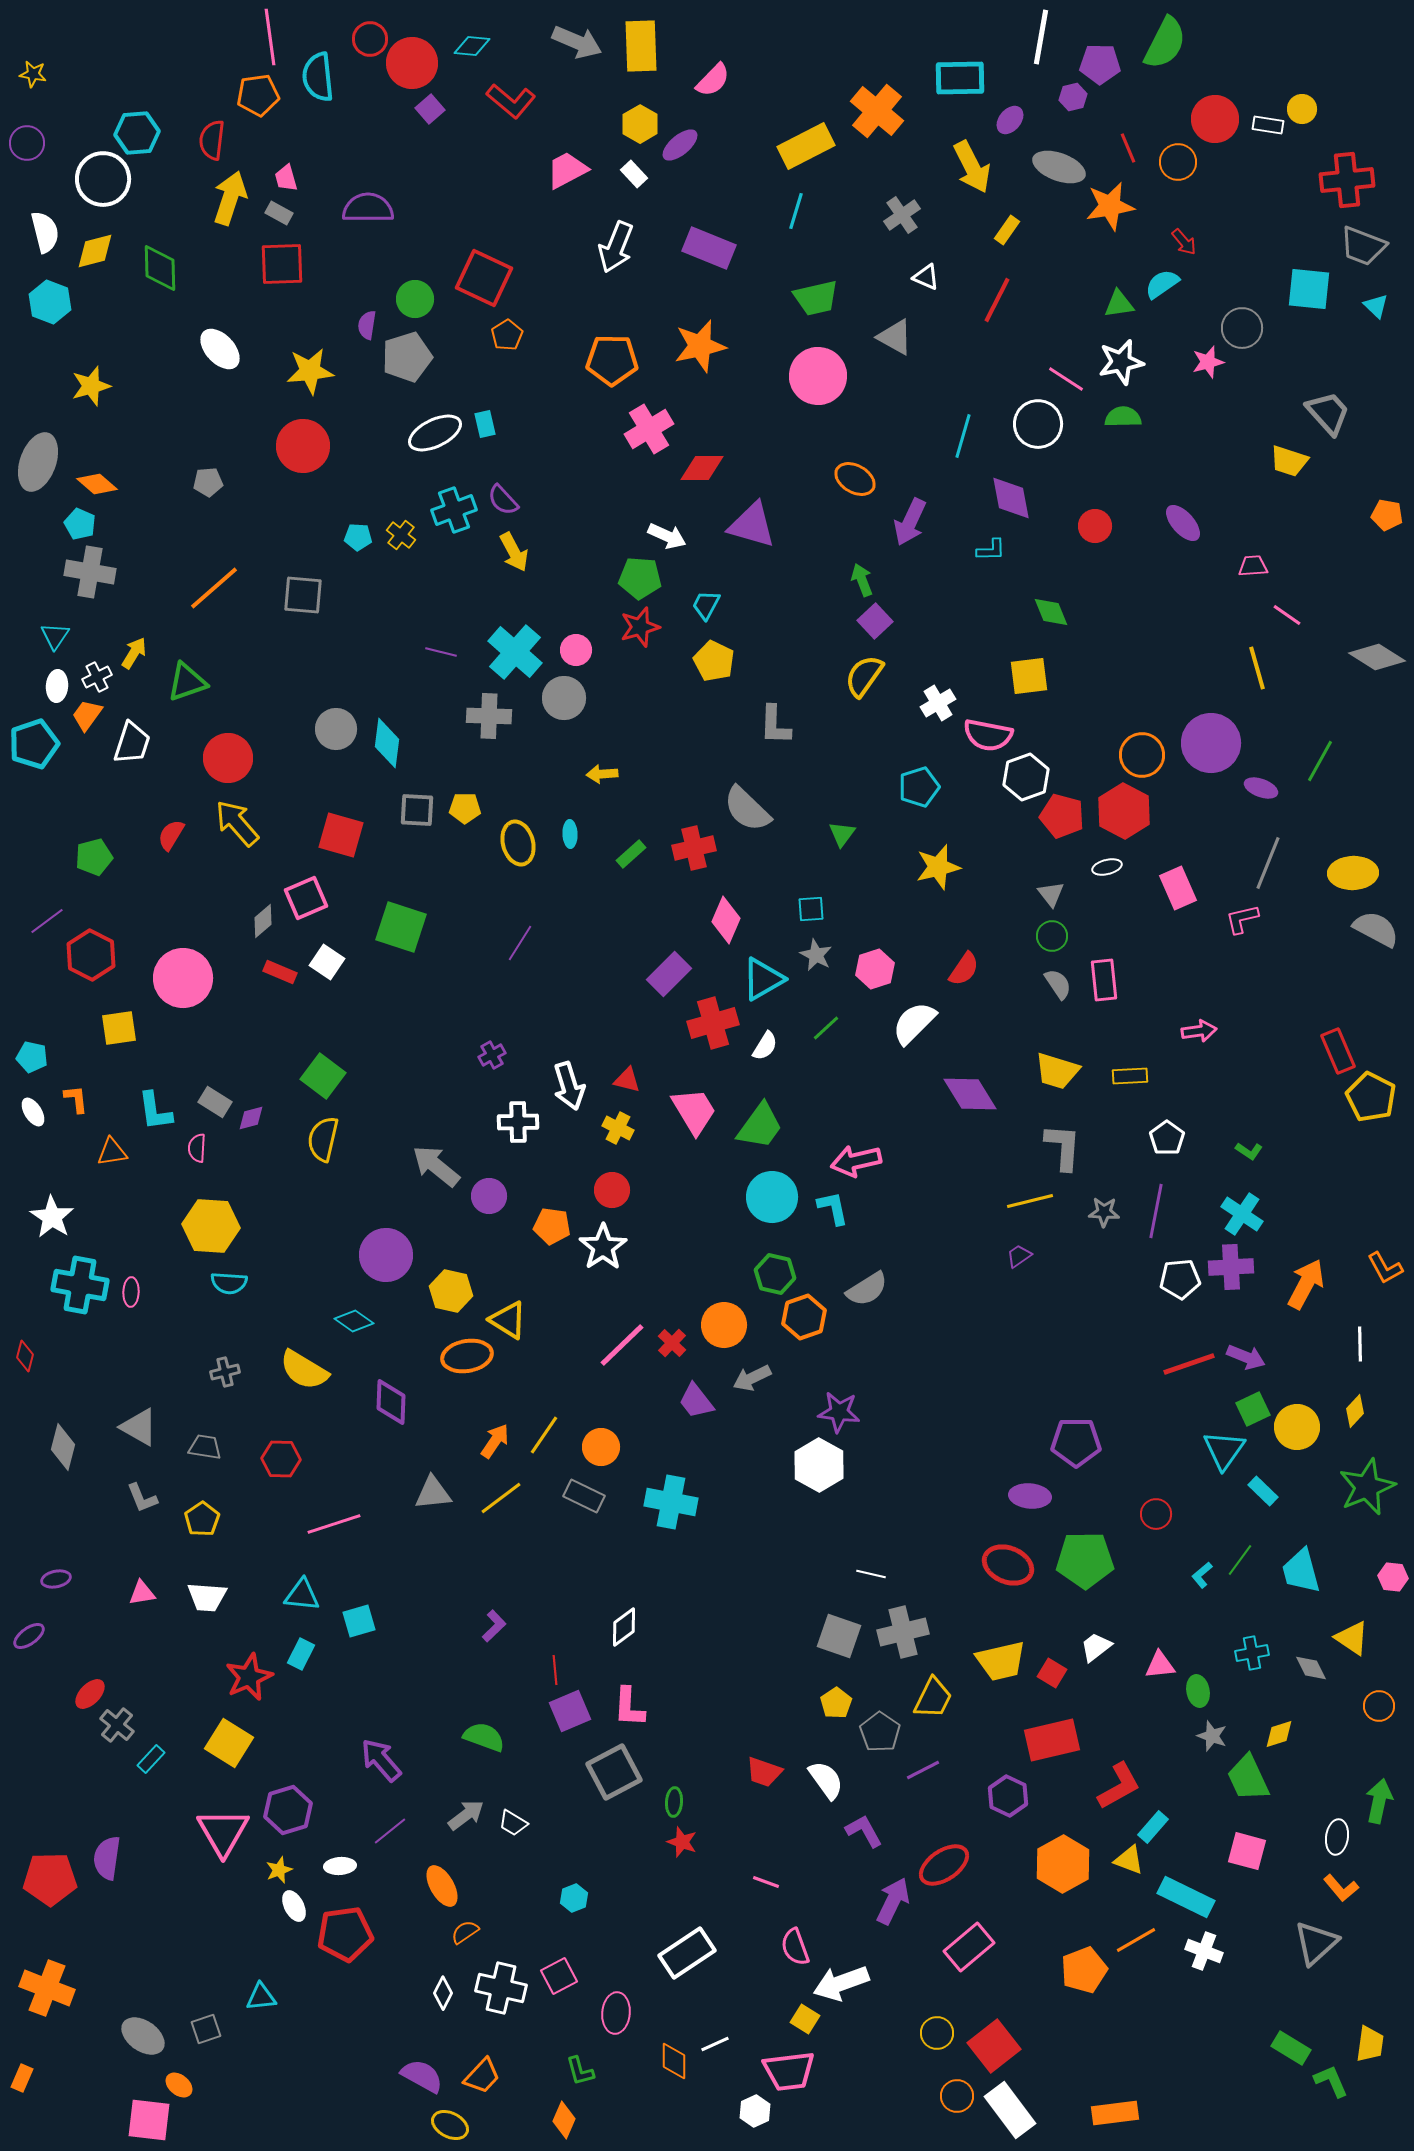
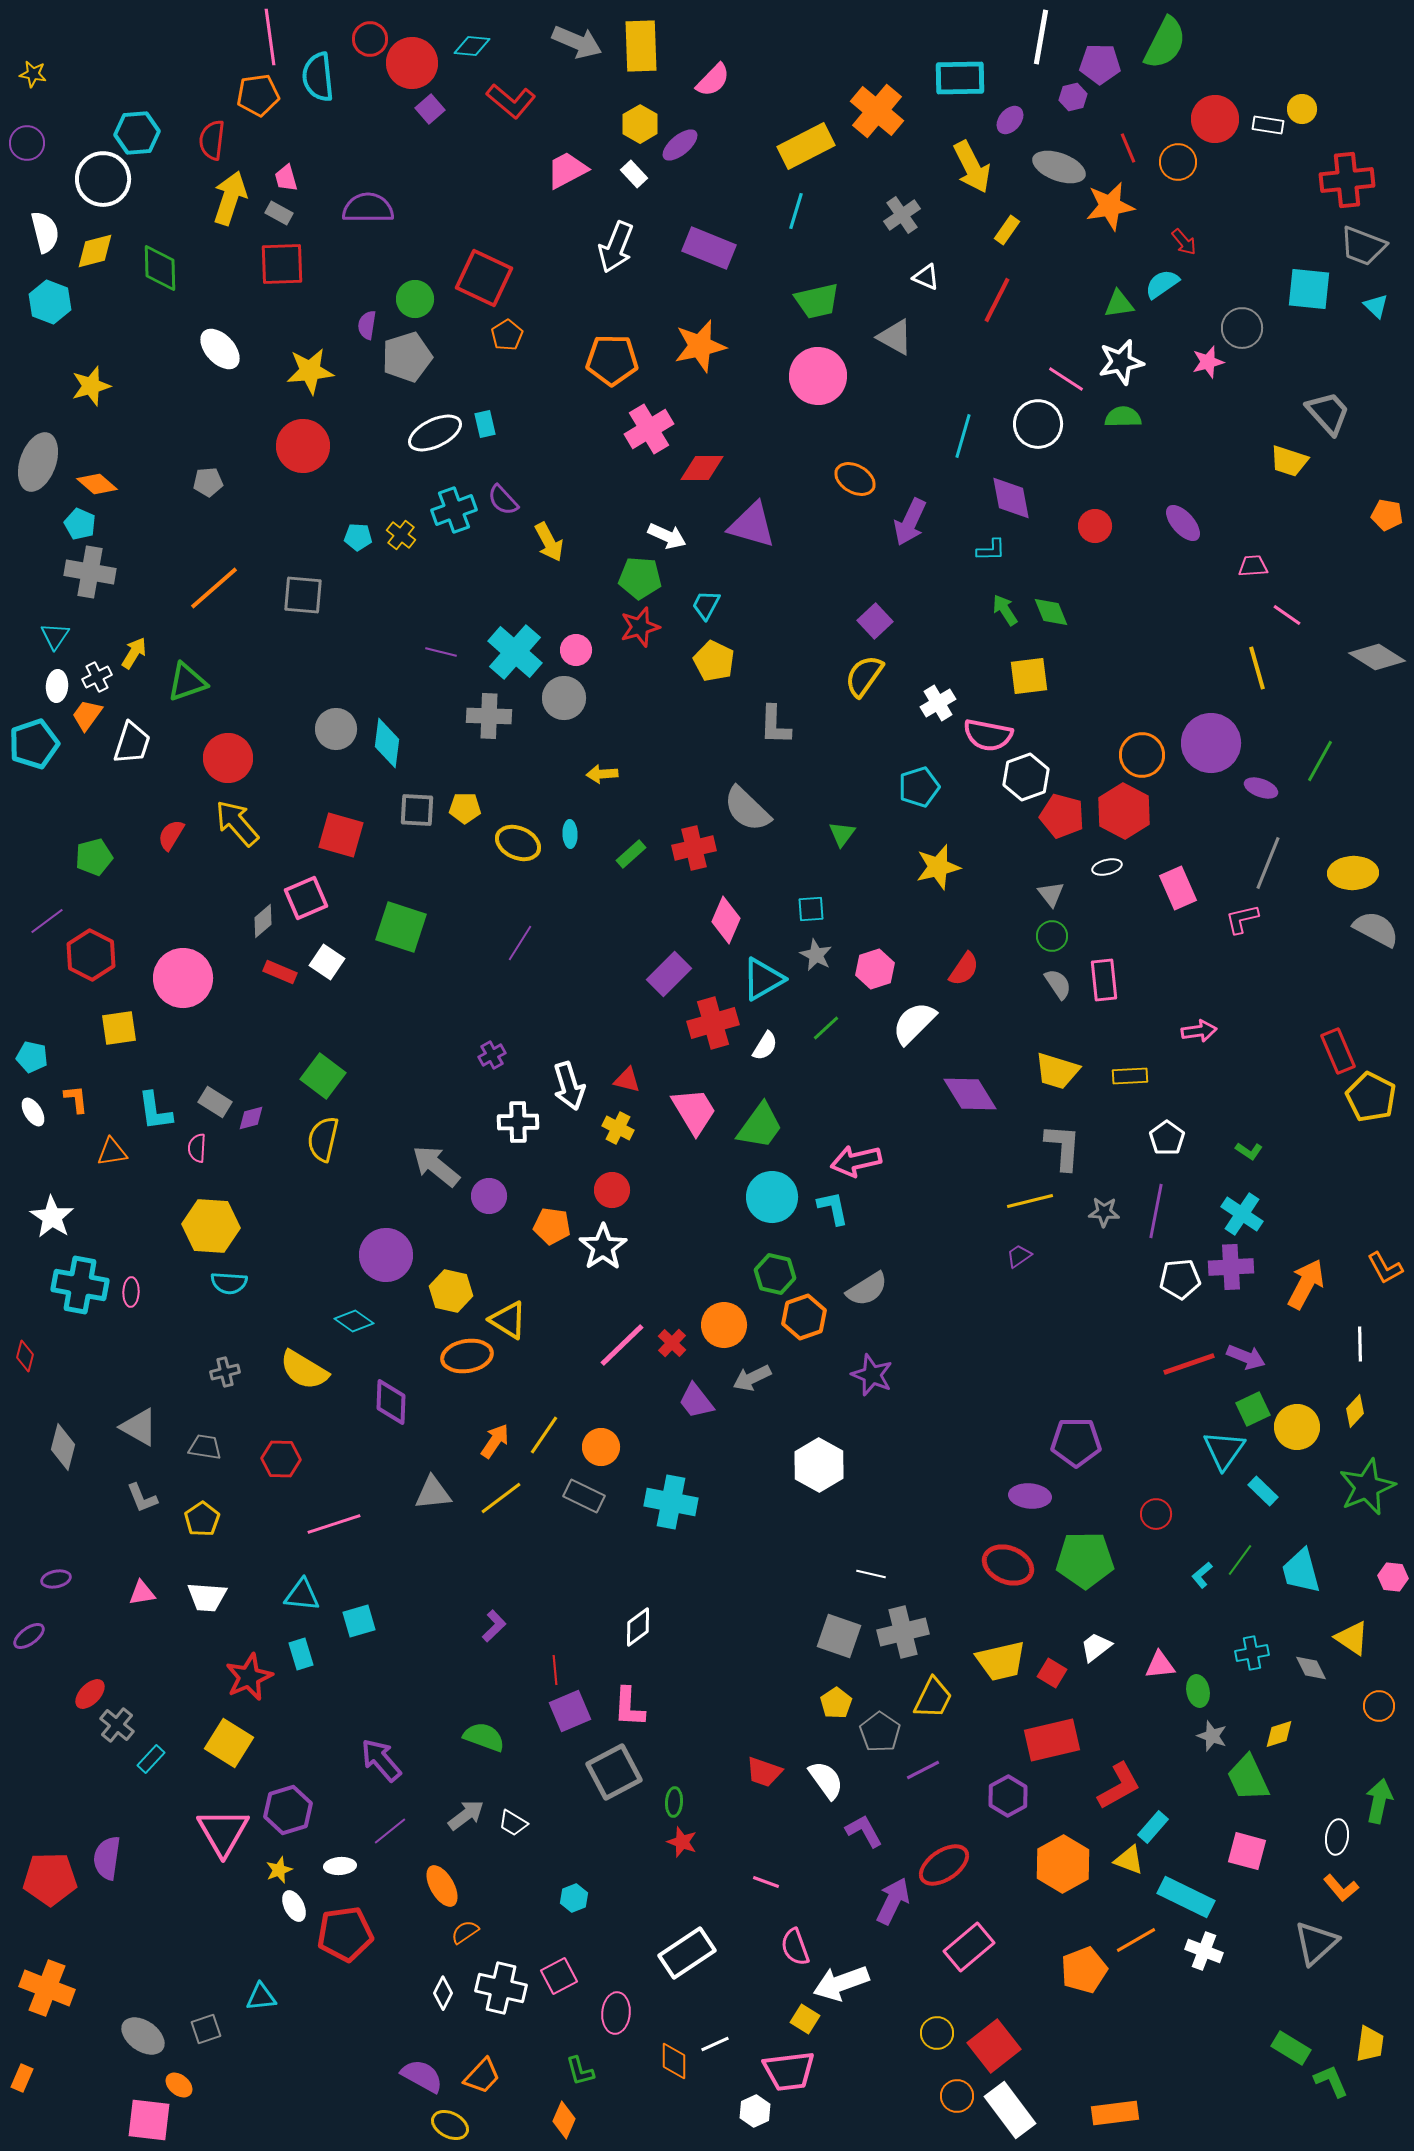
green trapezoid at (816, 298): moved 1 px right, 3 px down
yellow arrow at (514, 552): moved 35 px right, 10 px up
green arrow at (862, 580): moved 143 px right, 30 px down; rotated 12 degrees counterclockwise
yellow ellipse at (518, 843): rotated 51 degrees counterclockwise
purple star at (839, 1412): moved 33 px right, 37 px up; rotated 15 degrees clockwise
white diamond at (624, 1627): moved 14 px right
cyan rectangle at (301, 1654): rotated 44 degrees counterclockwise
purple hexagon at (1008, 1796): rotated 6 degrees clockwise
